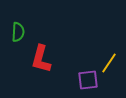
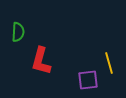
red L-shape: moved 2 px down
yellow line: rotated 50 degrees counterclockwise
